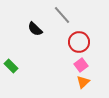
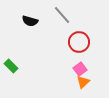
black semicircle: moved 5 px left, 8 px up; rotated 28 degrees counterclockwise
pink square: moved 1 px left, 4 px down
